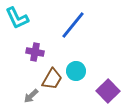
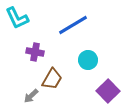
blue line: rotated 20 degrees clockwise
cyan circle: moved 12 px right, 11 px up
